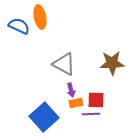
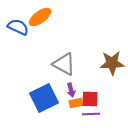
orange ellipse: rotated 65 degrees clockwise
blue semicircle: moved 1 px left, 1 px down
red square: moved 6 px left, 1 px up
blue square: moved 19 px up; rotated 16 degrees clockwise
